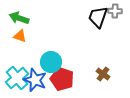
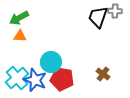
green arrow: rotated 48 degrees counterclockwise
orange triangle: rotated 16 degrees counterclockwise
red pentagon: rotated 10 degrees counterclockwise
